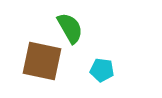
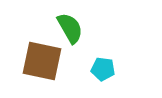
cyan pentagon: moved 1 px right, 1 px up
